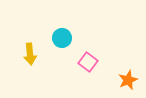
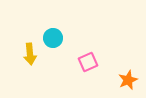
cyan circle: moved 9 px left
pink square: rotated 30 degrees clockwise
